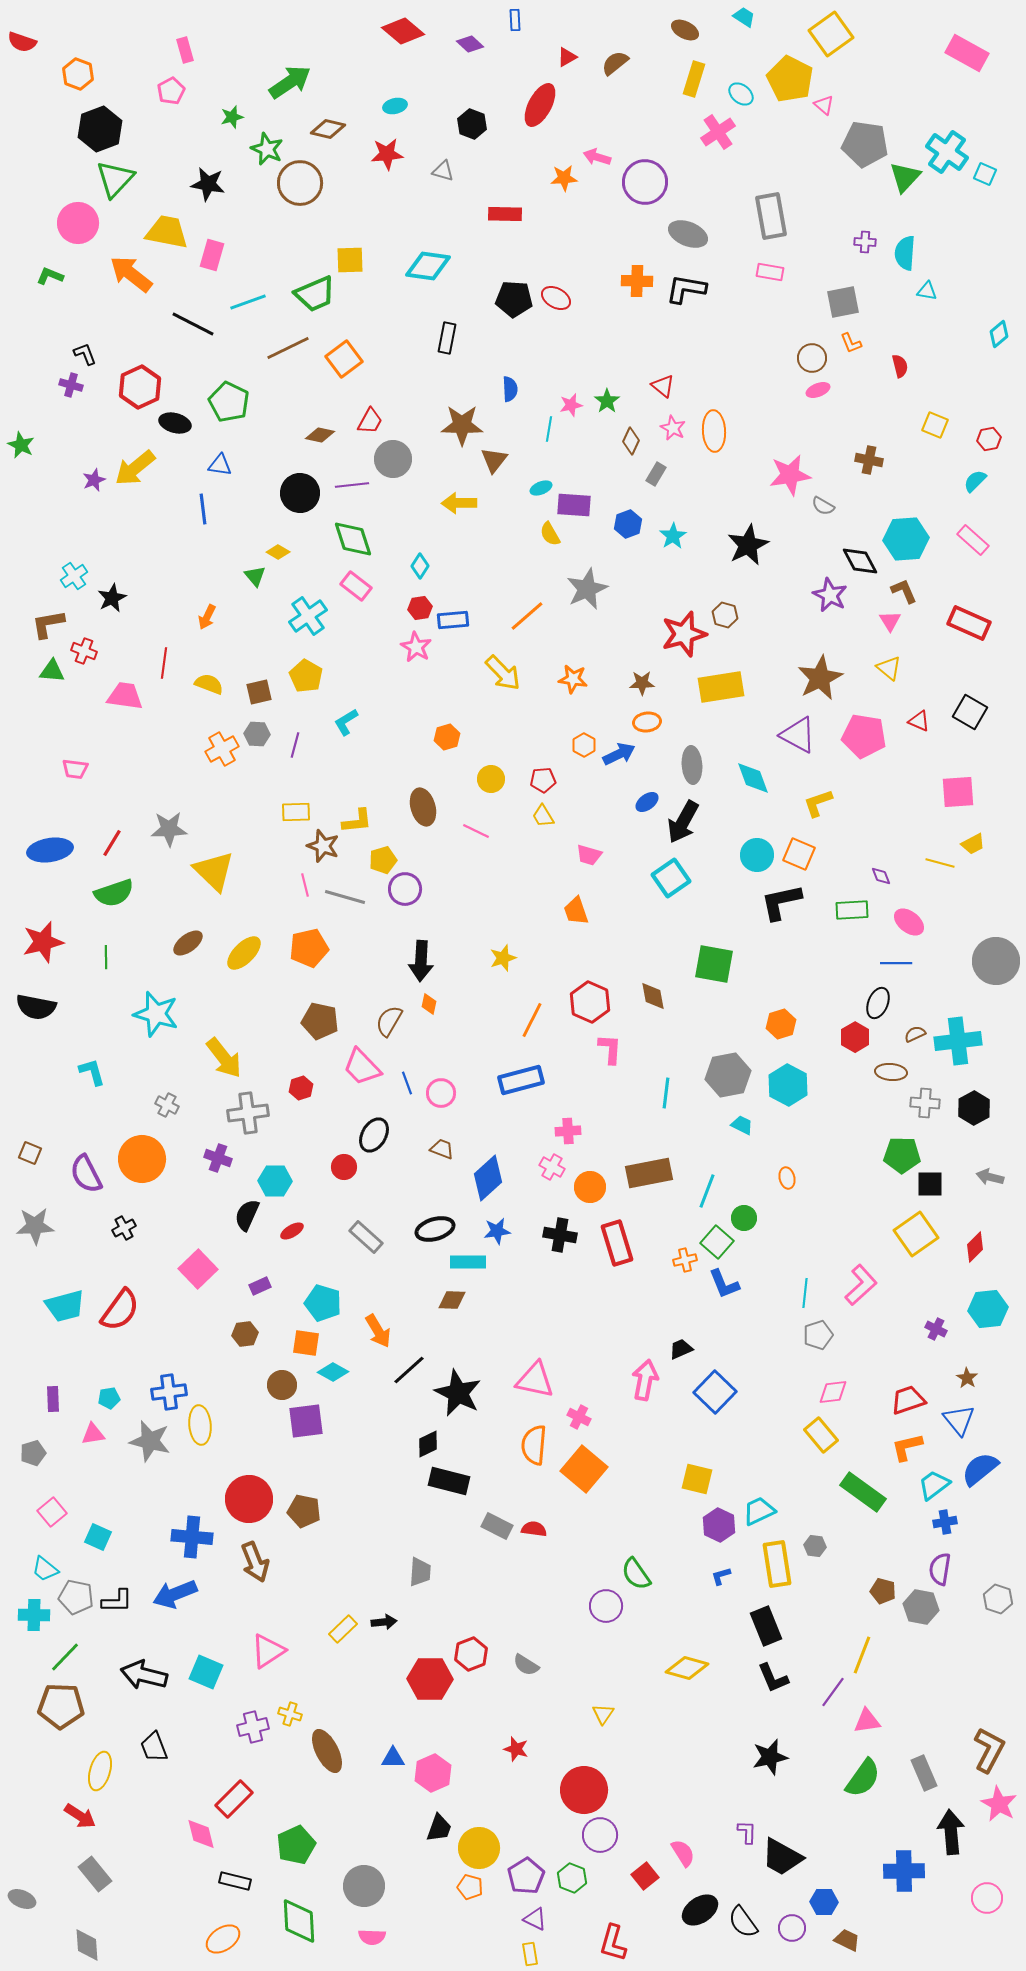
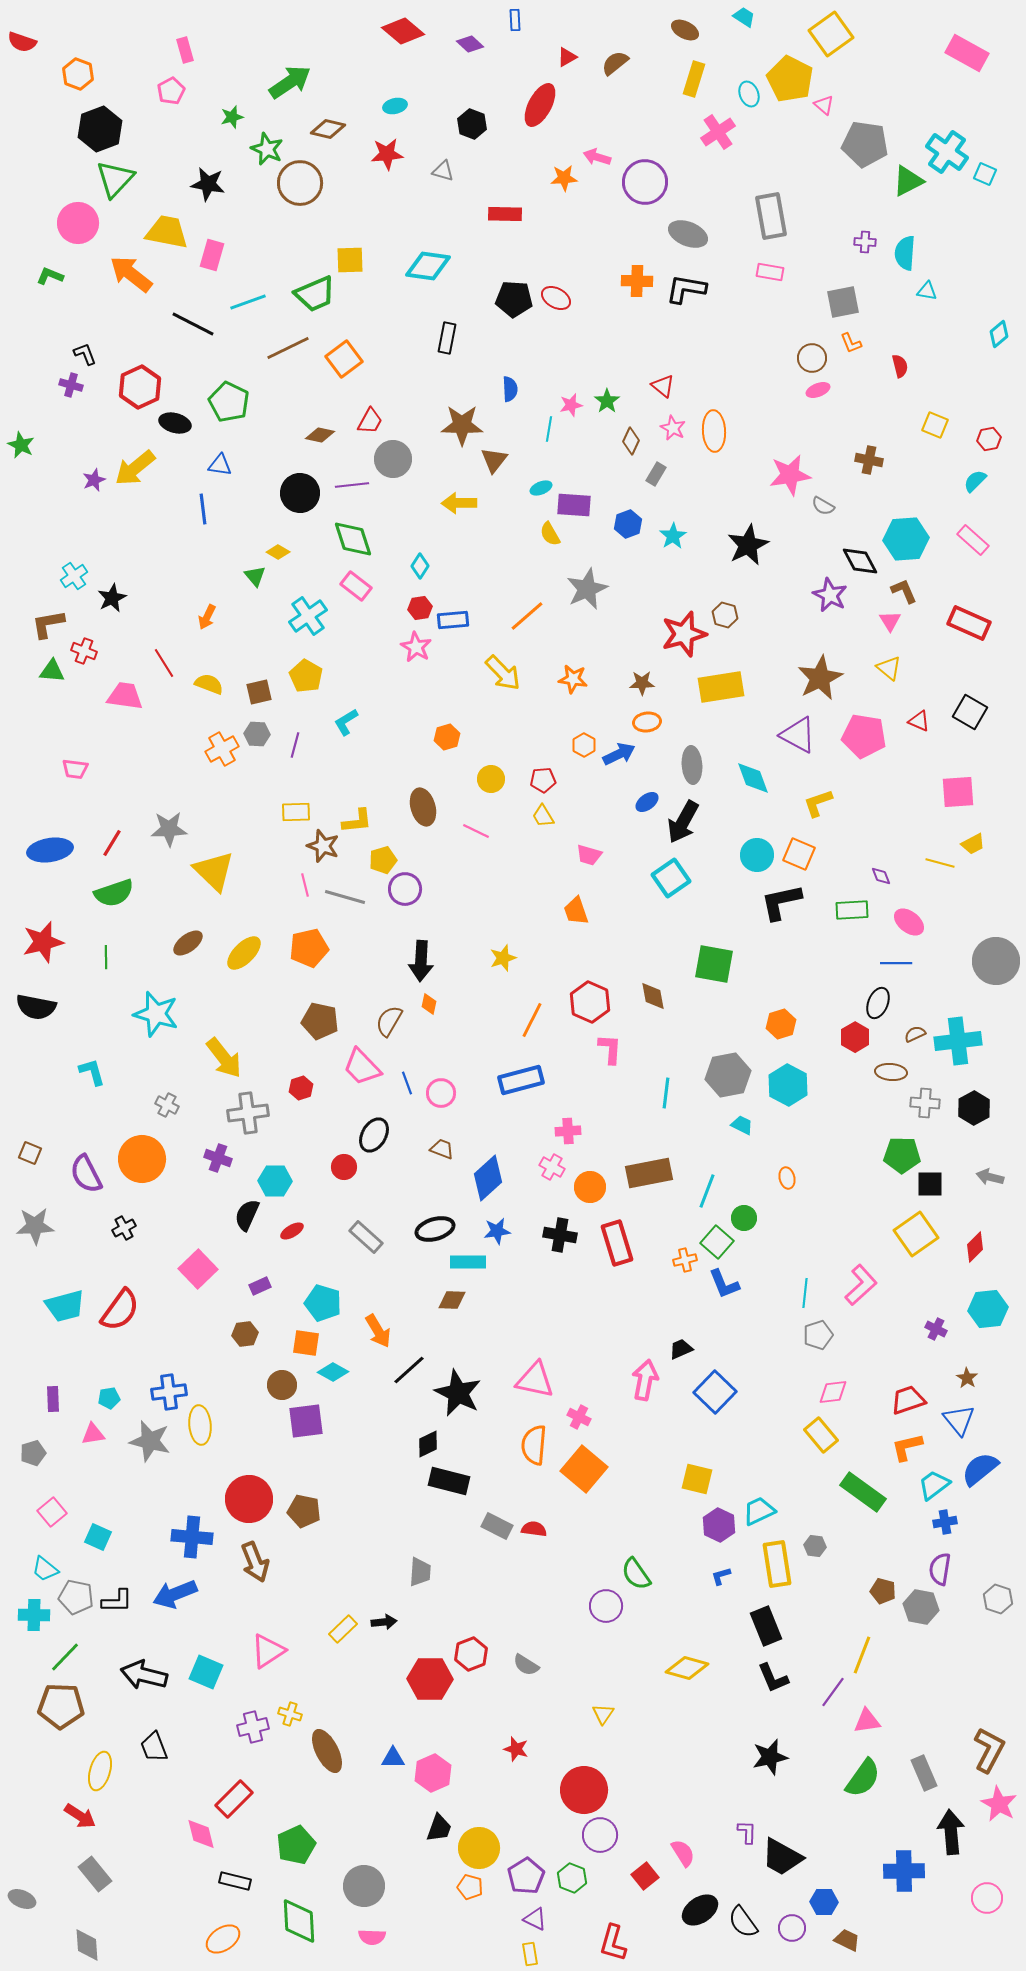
cyan ellipse at (741, 94): moved 8 px right; rotated 30 degrees clockwise
green triangle at (905, 177): moved 3 px right, 4 px down; rotated 20 degrees clockwise
red line at (164, 663): rotated 40 degrees counterclockwise
